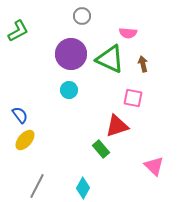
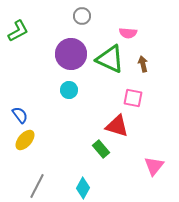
red triangle: rotated 35 degrees clockwise
pink triangle: rotated 25 degrees clockwise
